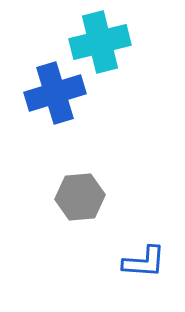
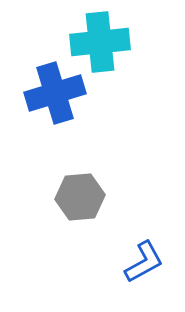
cyan cross: rotated 8 degrees clockwise
blue L-shape: rotated 33 degrees counterclockwise
